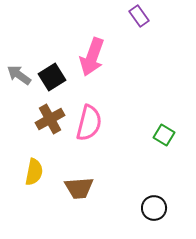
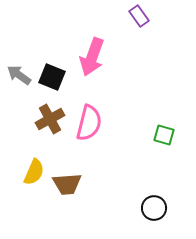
black square: rotated 36 degrees counterclockwise
green square: rotated 15 degrees counterclockwise
yellow semicircle: rotated 12 degrees clockwise
brown trapezoid: moved 12 px left, 4 px up
